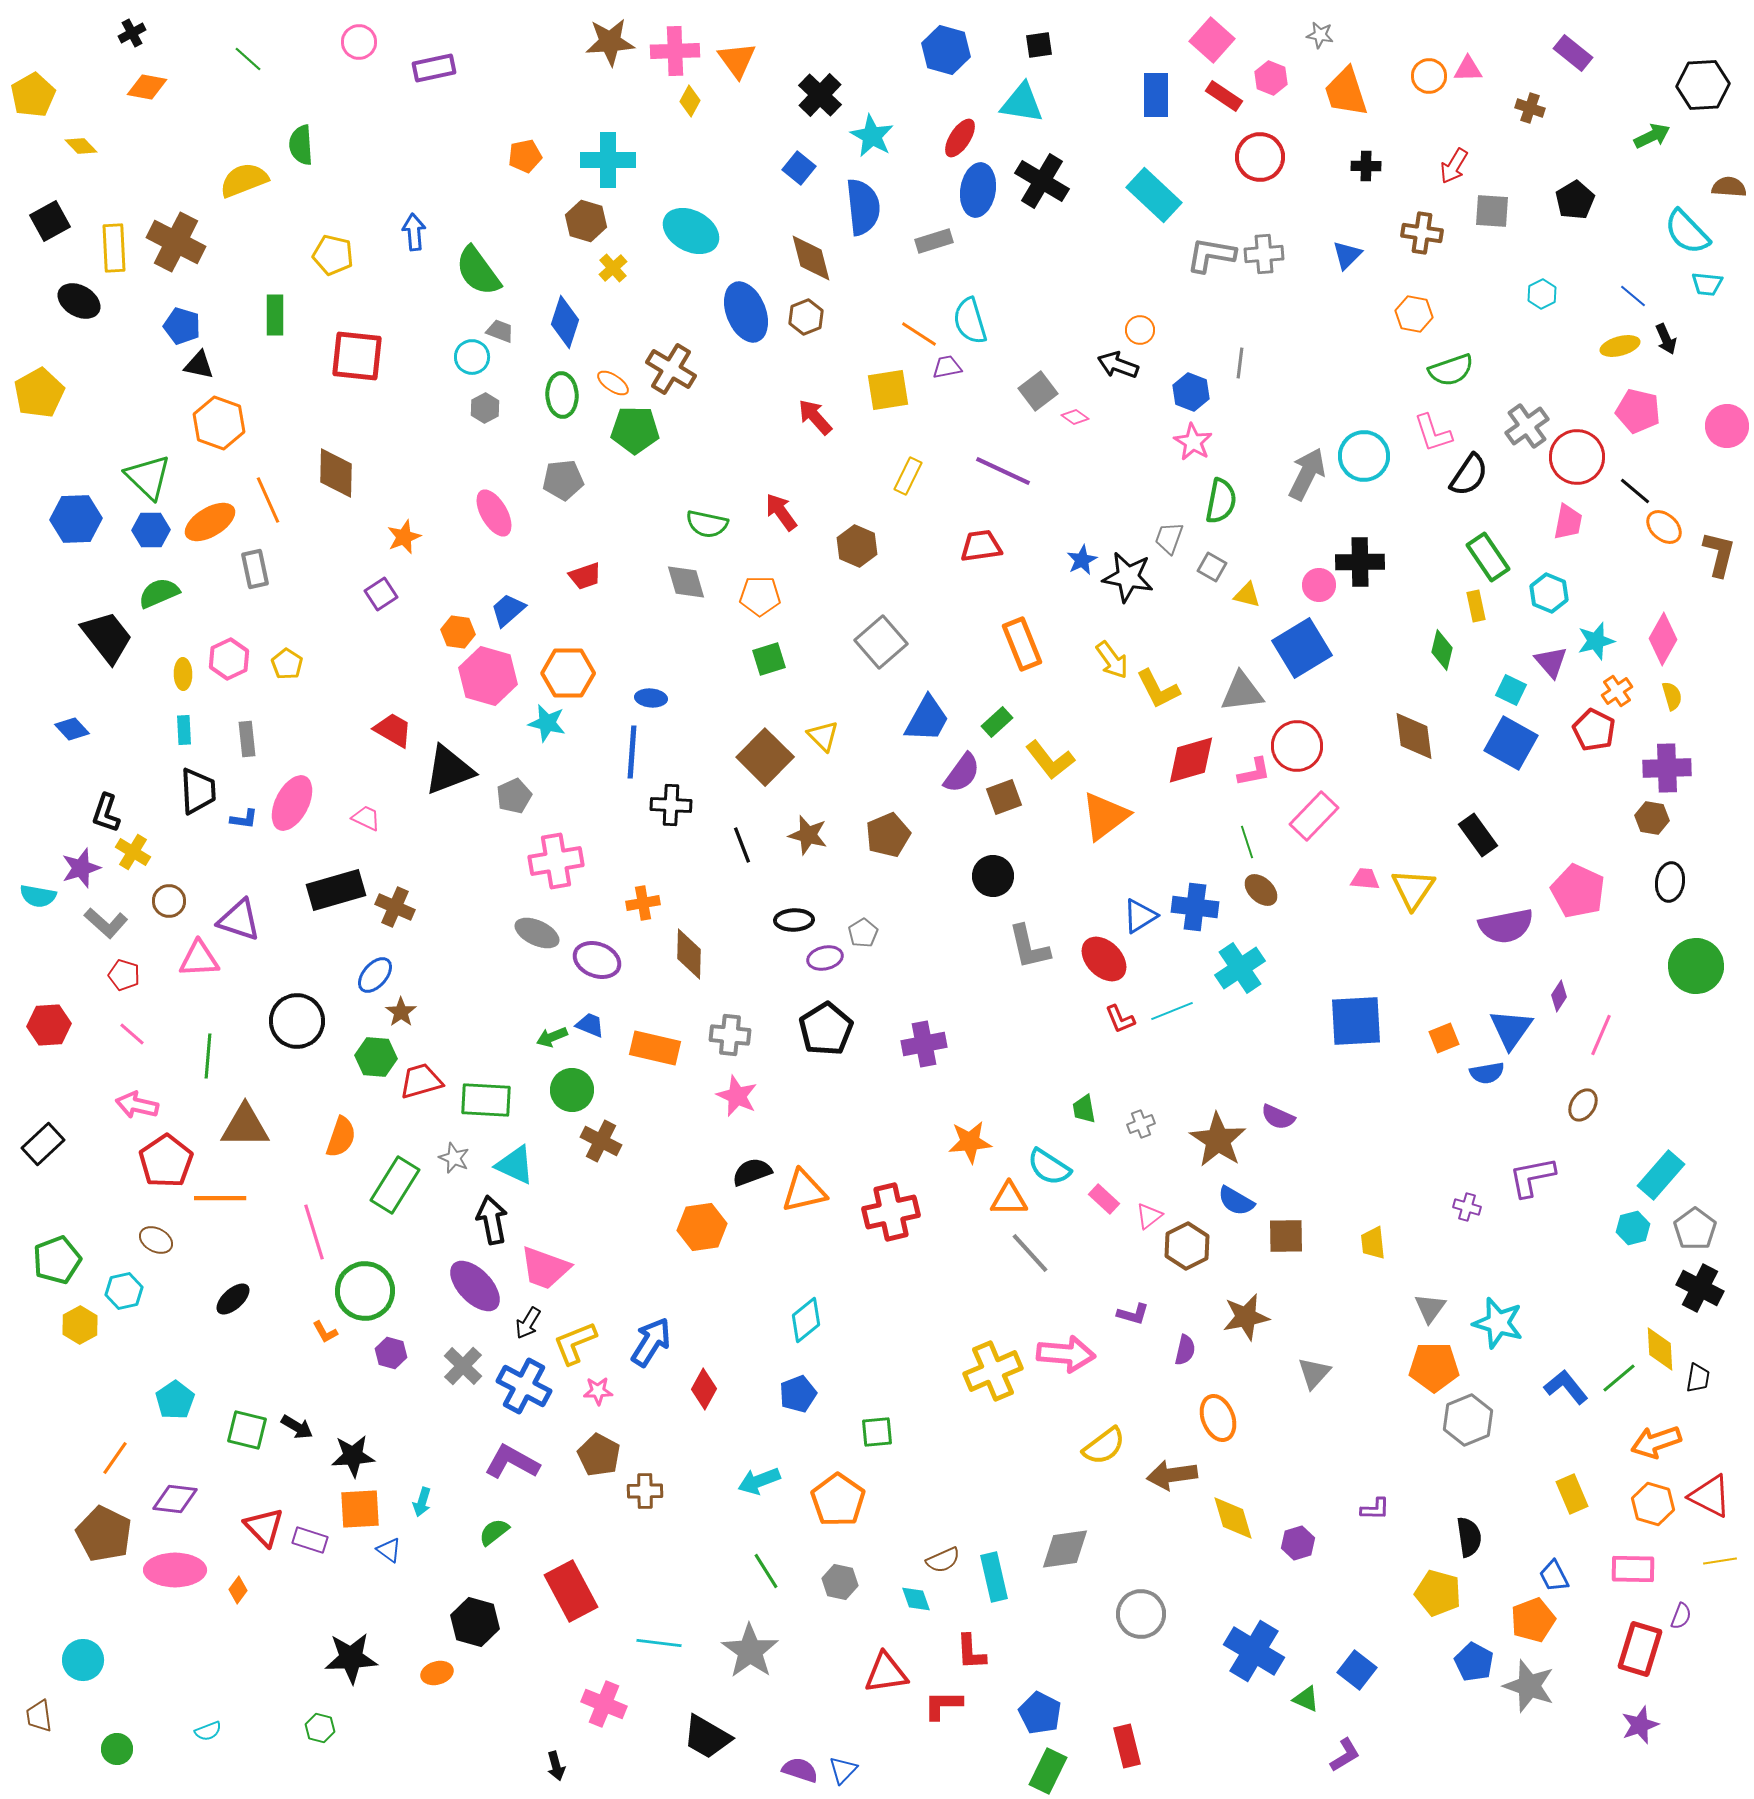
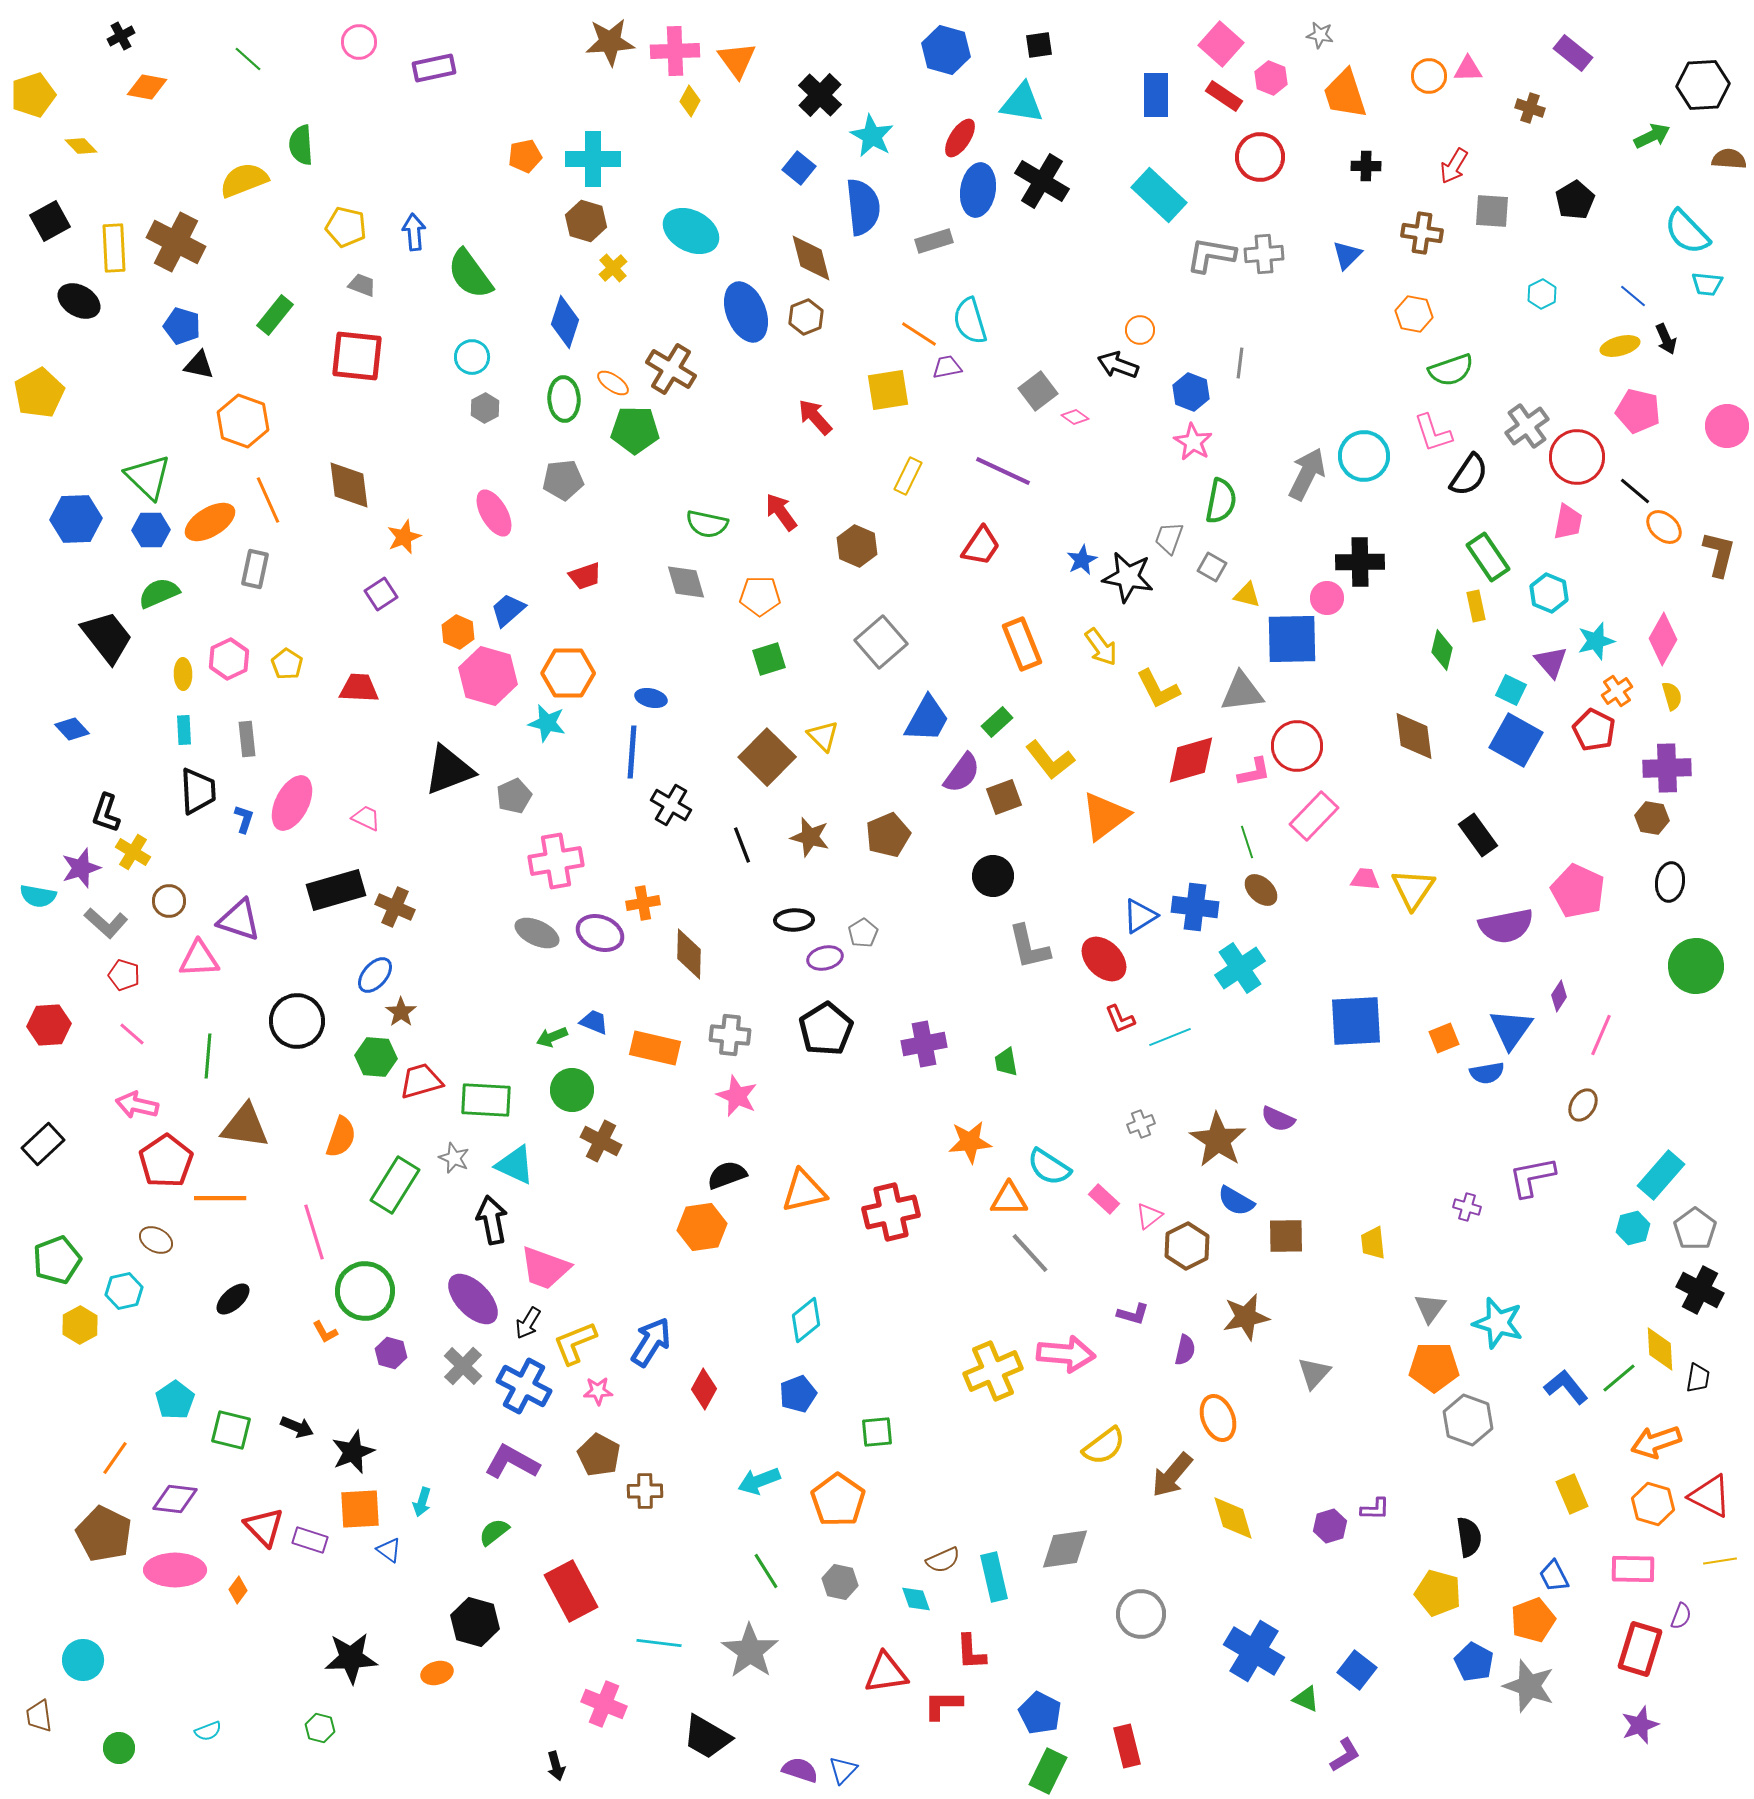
black cross at (132, 33): moved 11 px left, 3 px down
pink square at (1212, 40): moved 9 px right, 4 px down
orange trapezoid at (1346, 92): moved 1 px left, 2 px down
yellow pentagon at (33, 95): rotated 12 degrees clockwise
cyan cross at (608, 160): moved 15 px left, 1 px up
brown semicircle at (1729, 187): moved 28 px up
cyan rectangle at (1154, 195): moved 5 px right
yellow pentagon at (333, 255): moved 13 px right, 28 px up
green semicircle at (478, 271): moved 8 px left, 3 px down
green rectangle at (275, 315): rotated 39 degrees clockwise
gray trapezoid at (500, 331): moved 138 px left, 46 px up
green ellipse at (562, 395): moved 2 px right, 4 px down
orange hexagon at (219, 423): moved 24 px right, 2 px up
brown diamond at (336, 473): moved 13 px right, 12 px down; rotated 8 degrees counterclockwise
red trapezoid at (981, 546): rotated 132 degrees clockwise
gray rectangle at (255, 569): rotated 24 degrees clockwise
pink circle at (1319, 585): moved 8 px right, 13 px down
orange hexagon at (458, 632): rotated 16 degrees clockwise
blue square at (1302, 648): moved 10 px left, 9 px up; rotated 30 degrees clockwise
yellow arrow at (1112, 660): moved 11 px left, 13 px up
blue ellipse at (651, 698): rotated 8 degrees clockwise
red trapezoid at (393, 730): moved 34 px left, 42 px up; rotated 27 degrees counterclockwise
blue square at (1511, 743): moved 5 px right, 3 px up
brown square at (765, 757): moved 2 px right
black cross at (671, 805): rotated 27 degrees clockwise
blue L-shape at (244, 819): rotated 80 degrees counterclockwise
brown star at (808, 835): moved 2 px right, 2 px down
purple ellipse at (597, 960): moved 3 px right, 27 px up
cyan line at (1172, 1011): moved 2 px left, 26 px down
blue trapezoid at (590, 1025): moved 4 px right, 3 px up
green trapezoid at (1084, 1109): moved 78 px left, 47 px up
purple semicircle at (1278, 1117): moved 2 px down
brown triangle at (245, 1126): rotated 8 degrees clockwise
black semicircle at (752, 1172): moved 25 px left, 3 px down
purple ellipse at (475, 1286): moved 2 px left, 13 px down
black cross at (1700, 1288): moved 2 px down
gray hexagon at (1468, 1420): rotated 18 degrees counterclockwise
black arrow at (297, 1427): rotated 8 degrees counterclockwise
green square at (247, 1430): moved 16 px left
black star at (353, 1456): moved 4 px up; rotated 18 degrees counterclockwise
brown arrow at (1172, 1475): rotated 42 degrees counterclockwise
purple hexagon at (1298, 1543): moved 32 px right, 17 px up
green circle at (117, 1749): moved 2 px right, 1 px up
